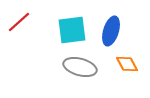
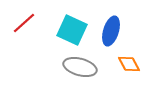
red line: moved 5 px right, 1 px down
cyan square: rotated 32 degrees clockwise
orange diamond: moved 2 px right
